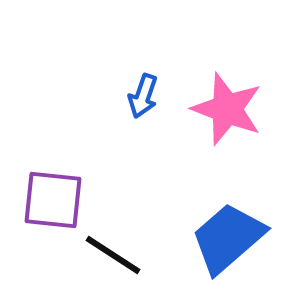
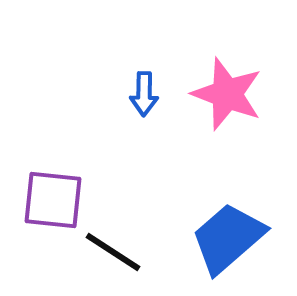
blue arrow: moved 1 px right, 2 px up; rotated 18 degrees counterclockwise
pink star: moved 15 px up
black line: moved 3 px up
